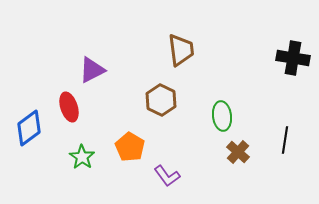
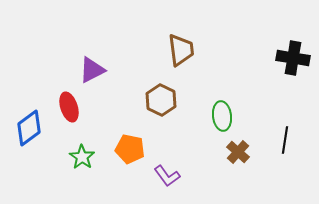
orange pentagon: moved 2 px down; rotated 20 degrees counterclockwise
